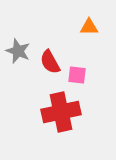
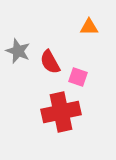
pink square: moved 1 px right, 2 px down; rotated 12 degrees clockwise
